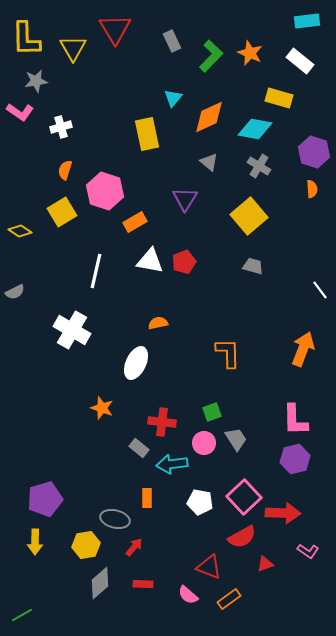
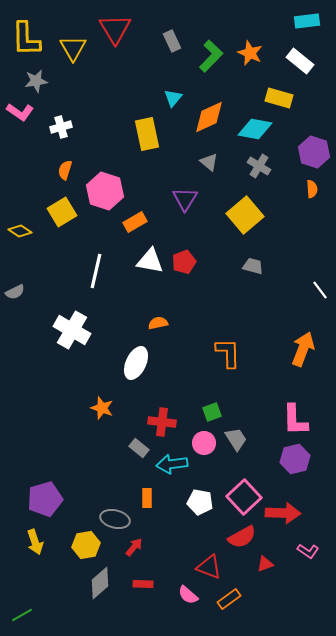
yellow square at (249, 216): moved 4 px left, 1 px up
yellow arrow at (35, 542): rotated 20 degrees counterclockwise
